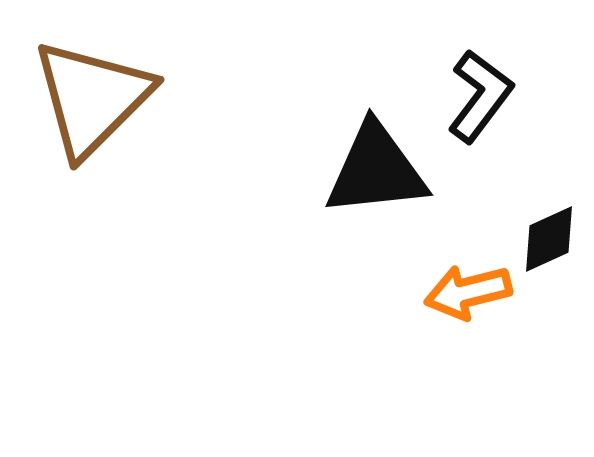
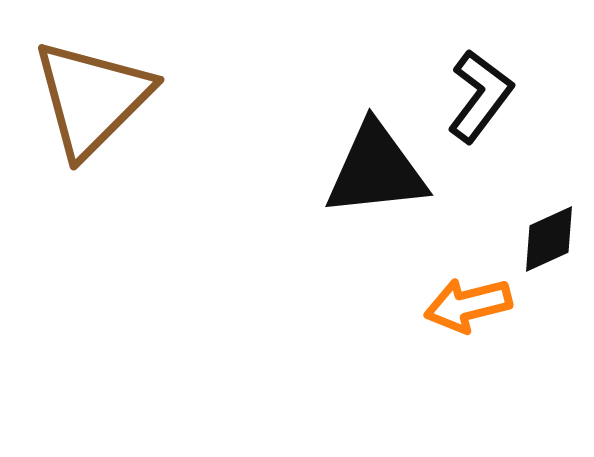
orange arrow: moved 13 px down
